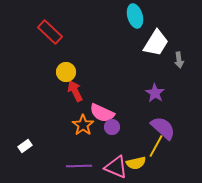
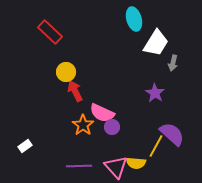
cyan ellipse: moved 1 px left, 3 px down
gray arrow: moved 6 px left, 3 px down; rotated 21 degrees clockwise
purple semicircle: moved 9 px right, 6 px down
yellow semicircle: rotated 18 degrees clockwise
pink triangle: rotated 25 degrees clockwise
